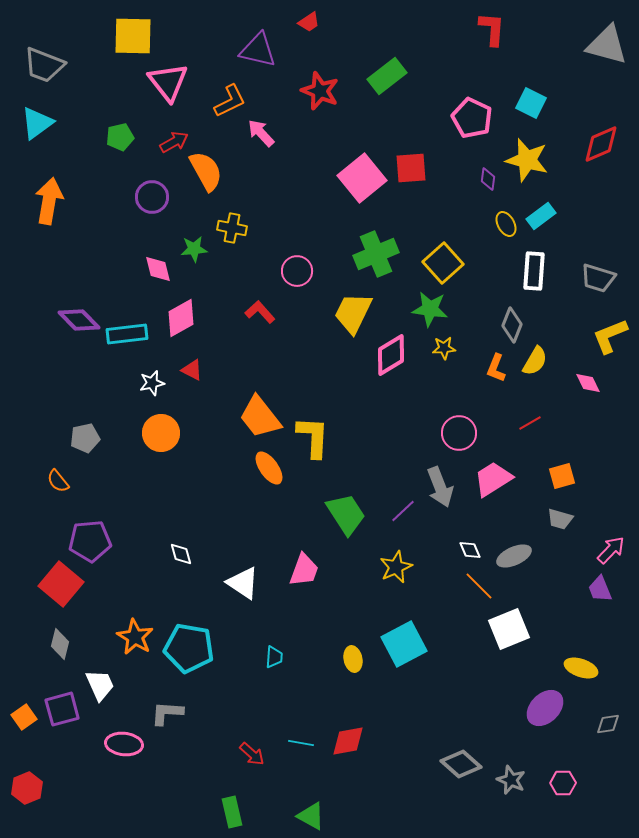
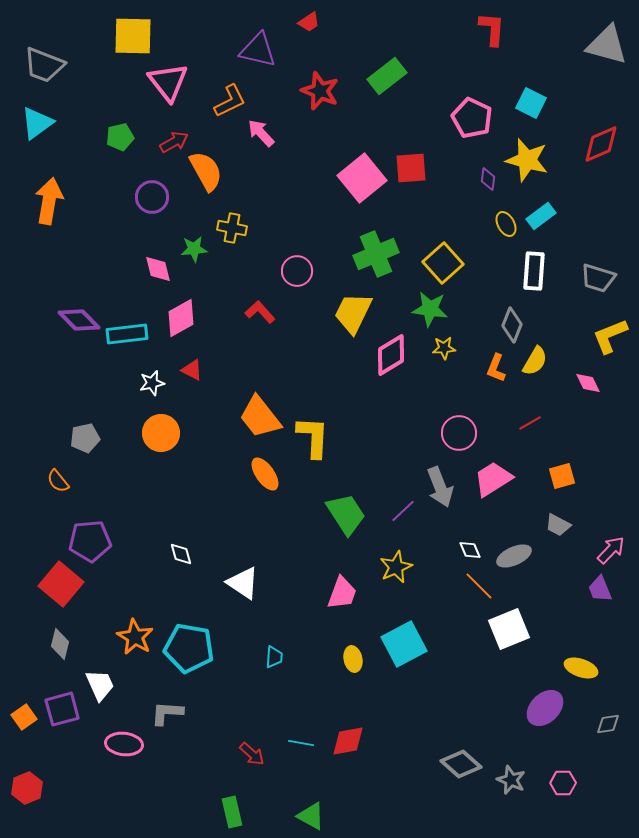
orange ellipse at (269, 468): moved 4 px left, 6 px down
gray trapezoid at (560, 519): moved 2 px left, 6 px down; rotated 12 degrees clockwise
pink trapezoid at (304, 570): moved 38 px right, 23 px down
